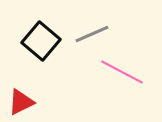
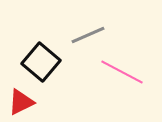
gray line: moved 4 px left, 1 px down
black square: moved 21 px down
